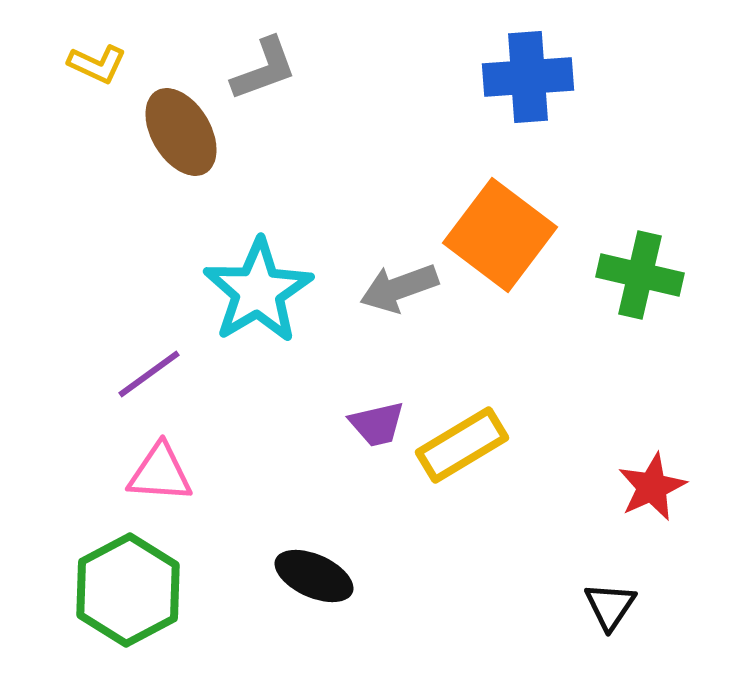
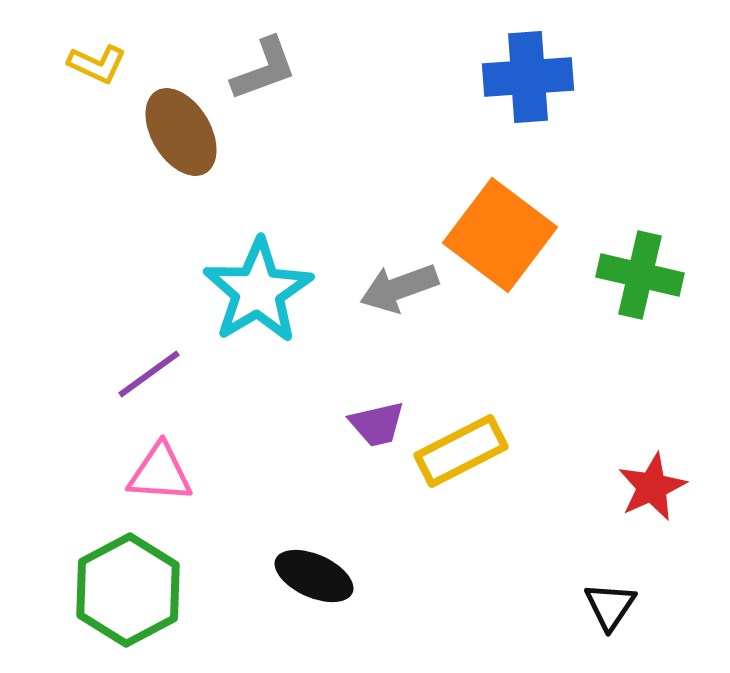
yellow rectangle: moved 1 px left, 6 px down; rotated 4 degrees clockwise
